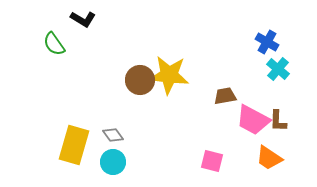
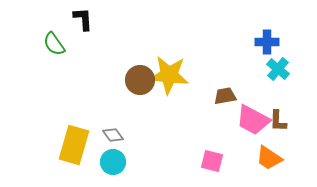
black L-shape: rotated 125 degrees counterclockwise
blue cross: rotated 30 degrees counterclockwise
